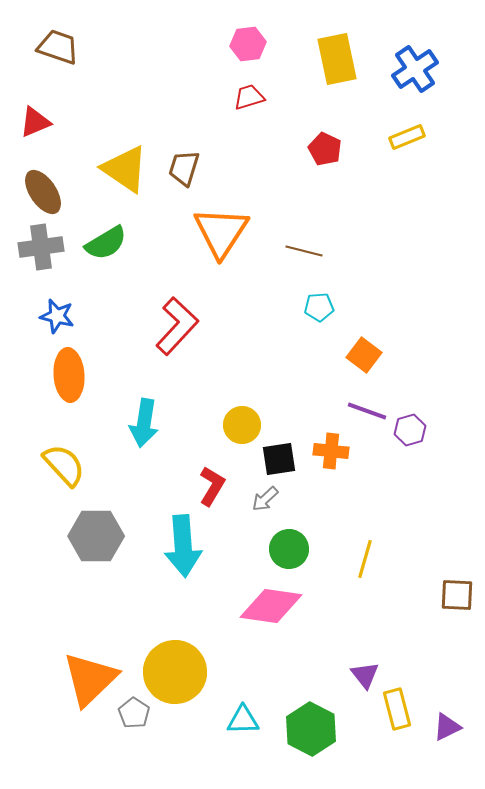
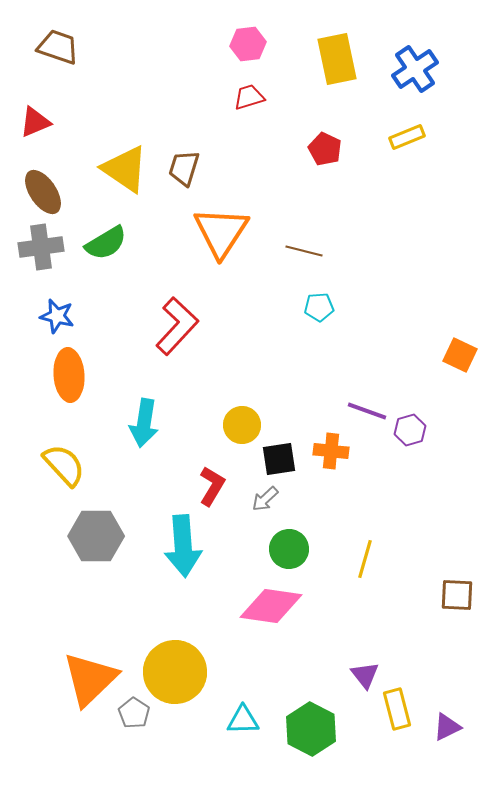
orange square at (364, 355): moved 96 px right; rotated 12 degrees counterclockwise
